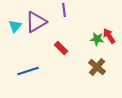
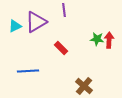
cyan triangle: rotated 24 degrees clockwise
red arrow: moved 4 px down; rotated 35 degrees clockwise
brown cross: moved 13 px left, 19 px down
blue line: rotated 15 degrees clockwise
